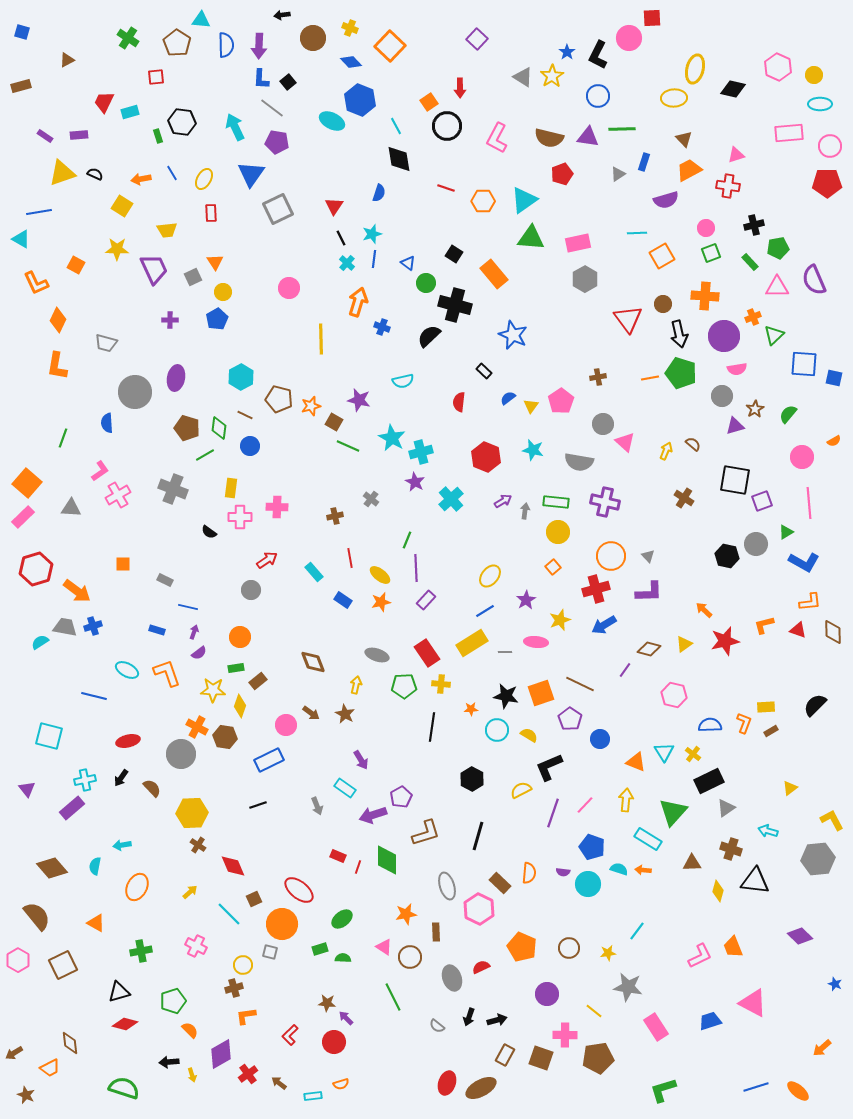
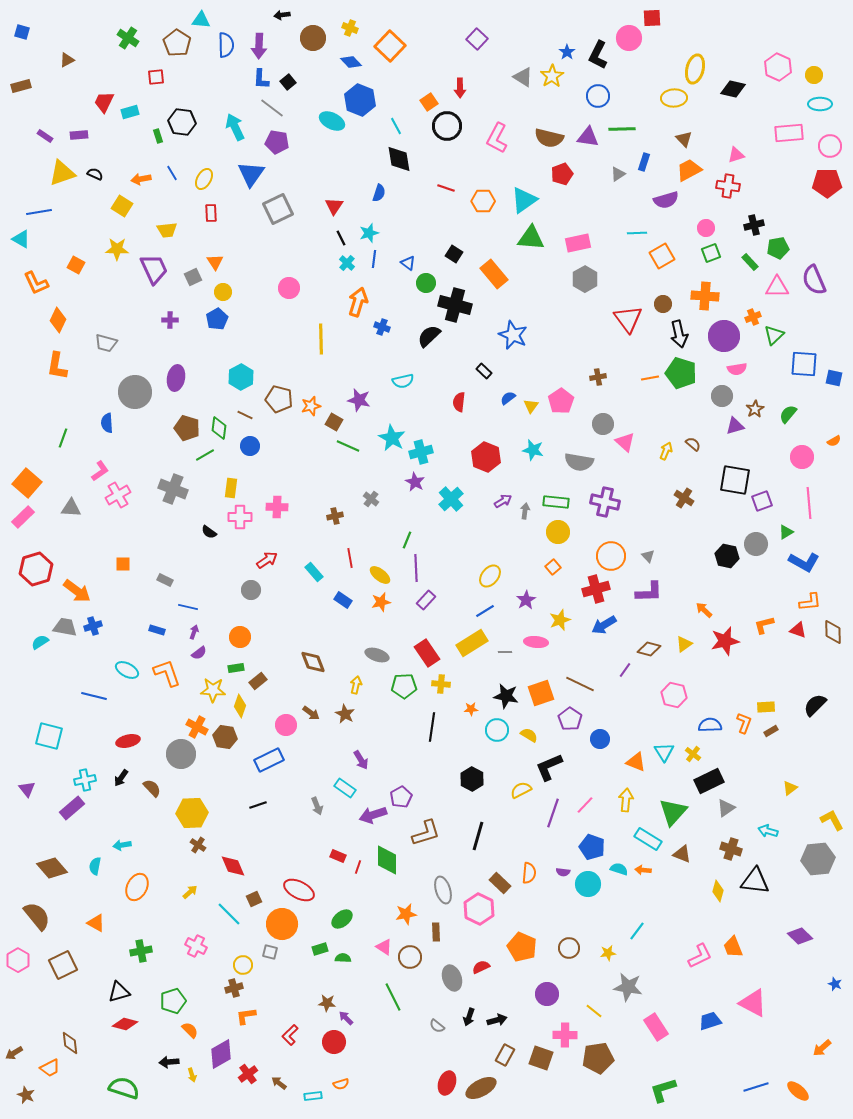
cyan star at (372, 234): moved 3 px left, 1 px up
brown triangle at (692, 863): moved 10 px left, 9 px up; rotated 24 degrees clockwise
gray ellipse at (447, 886): moved 4 px left, 4 px down
red ellipse at (299, 890): rotated 12 degrees counterclockwise
